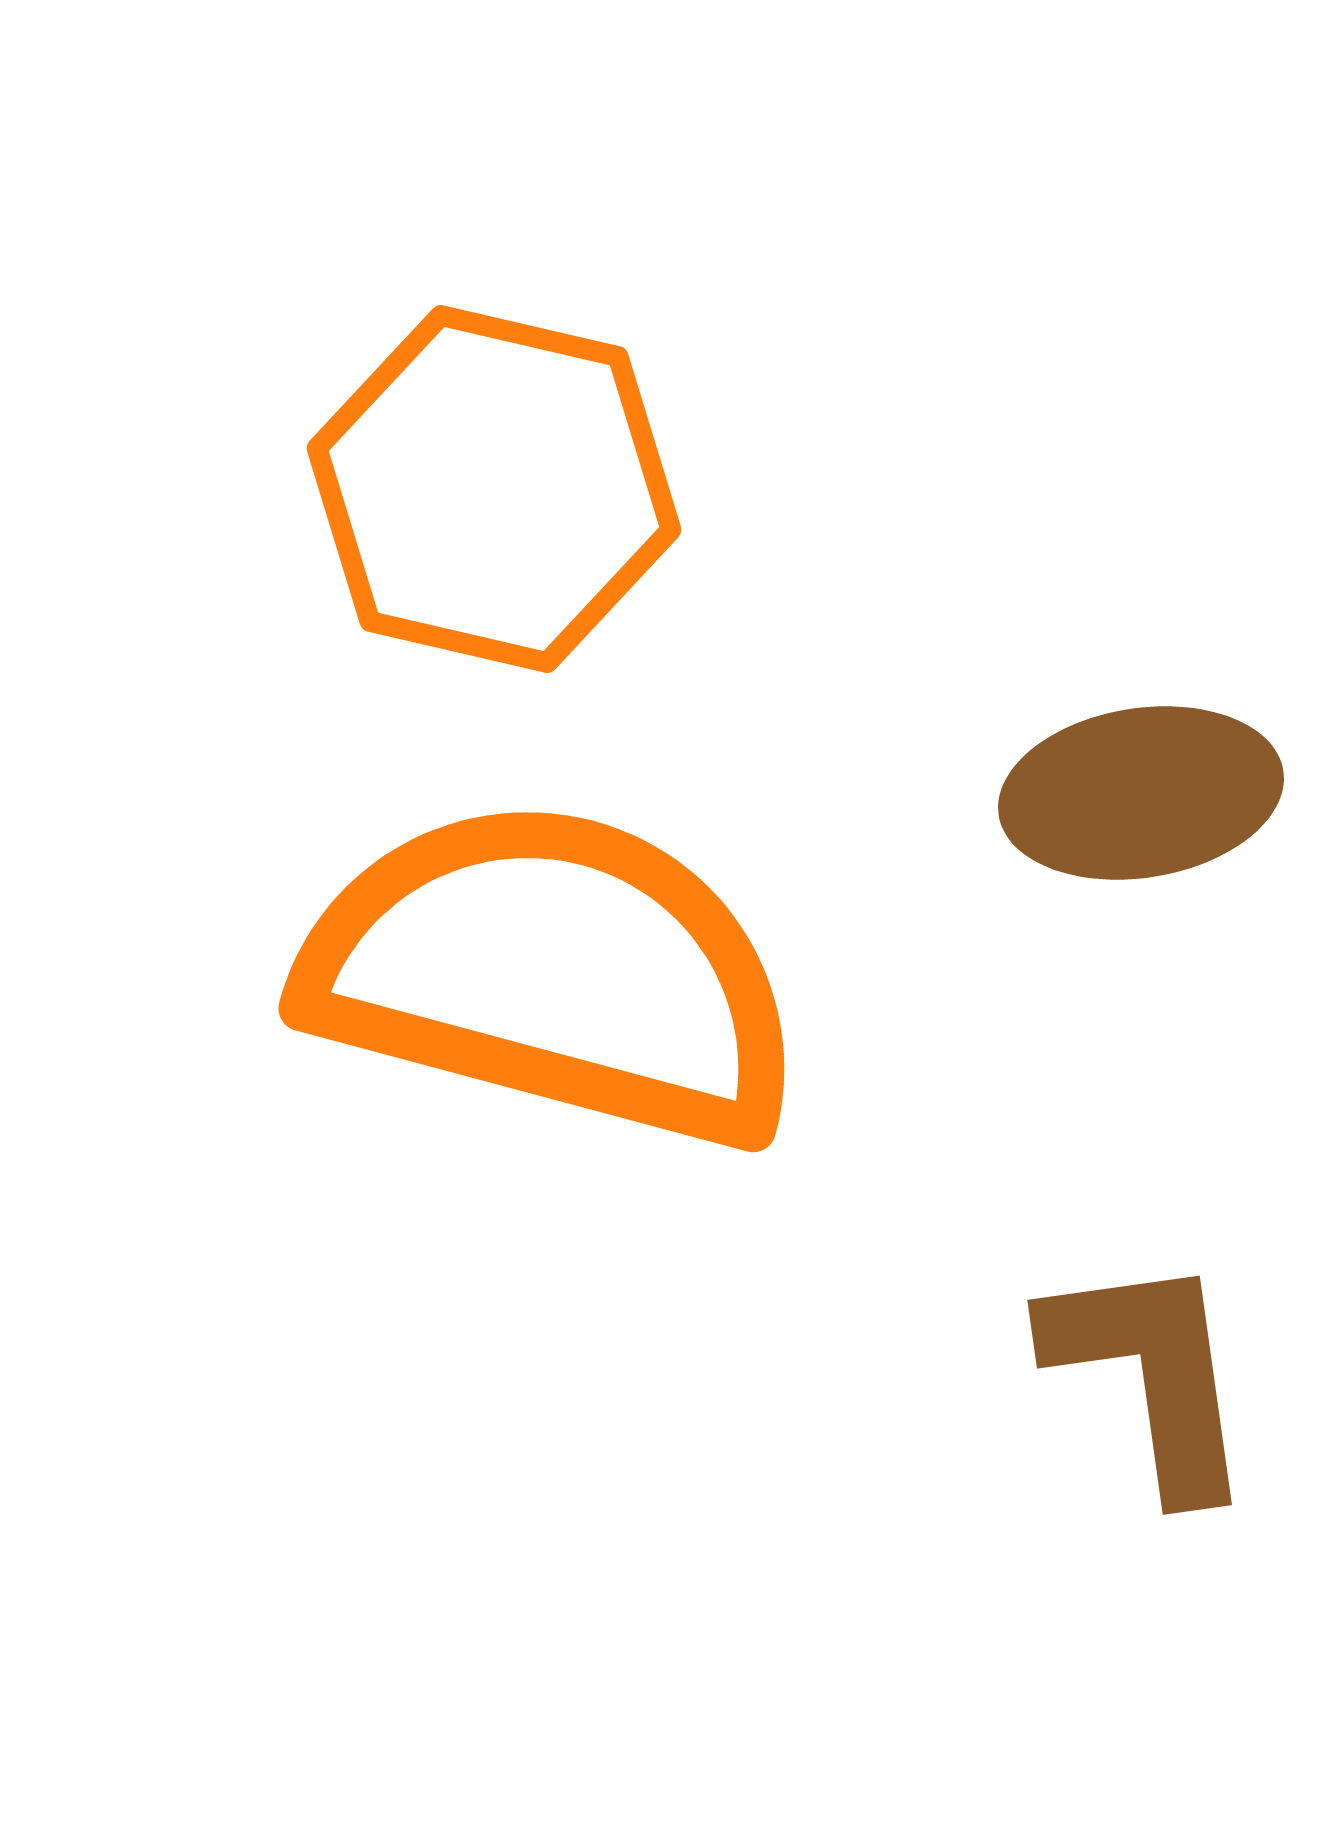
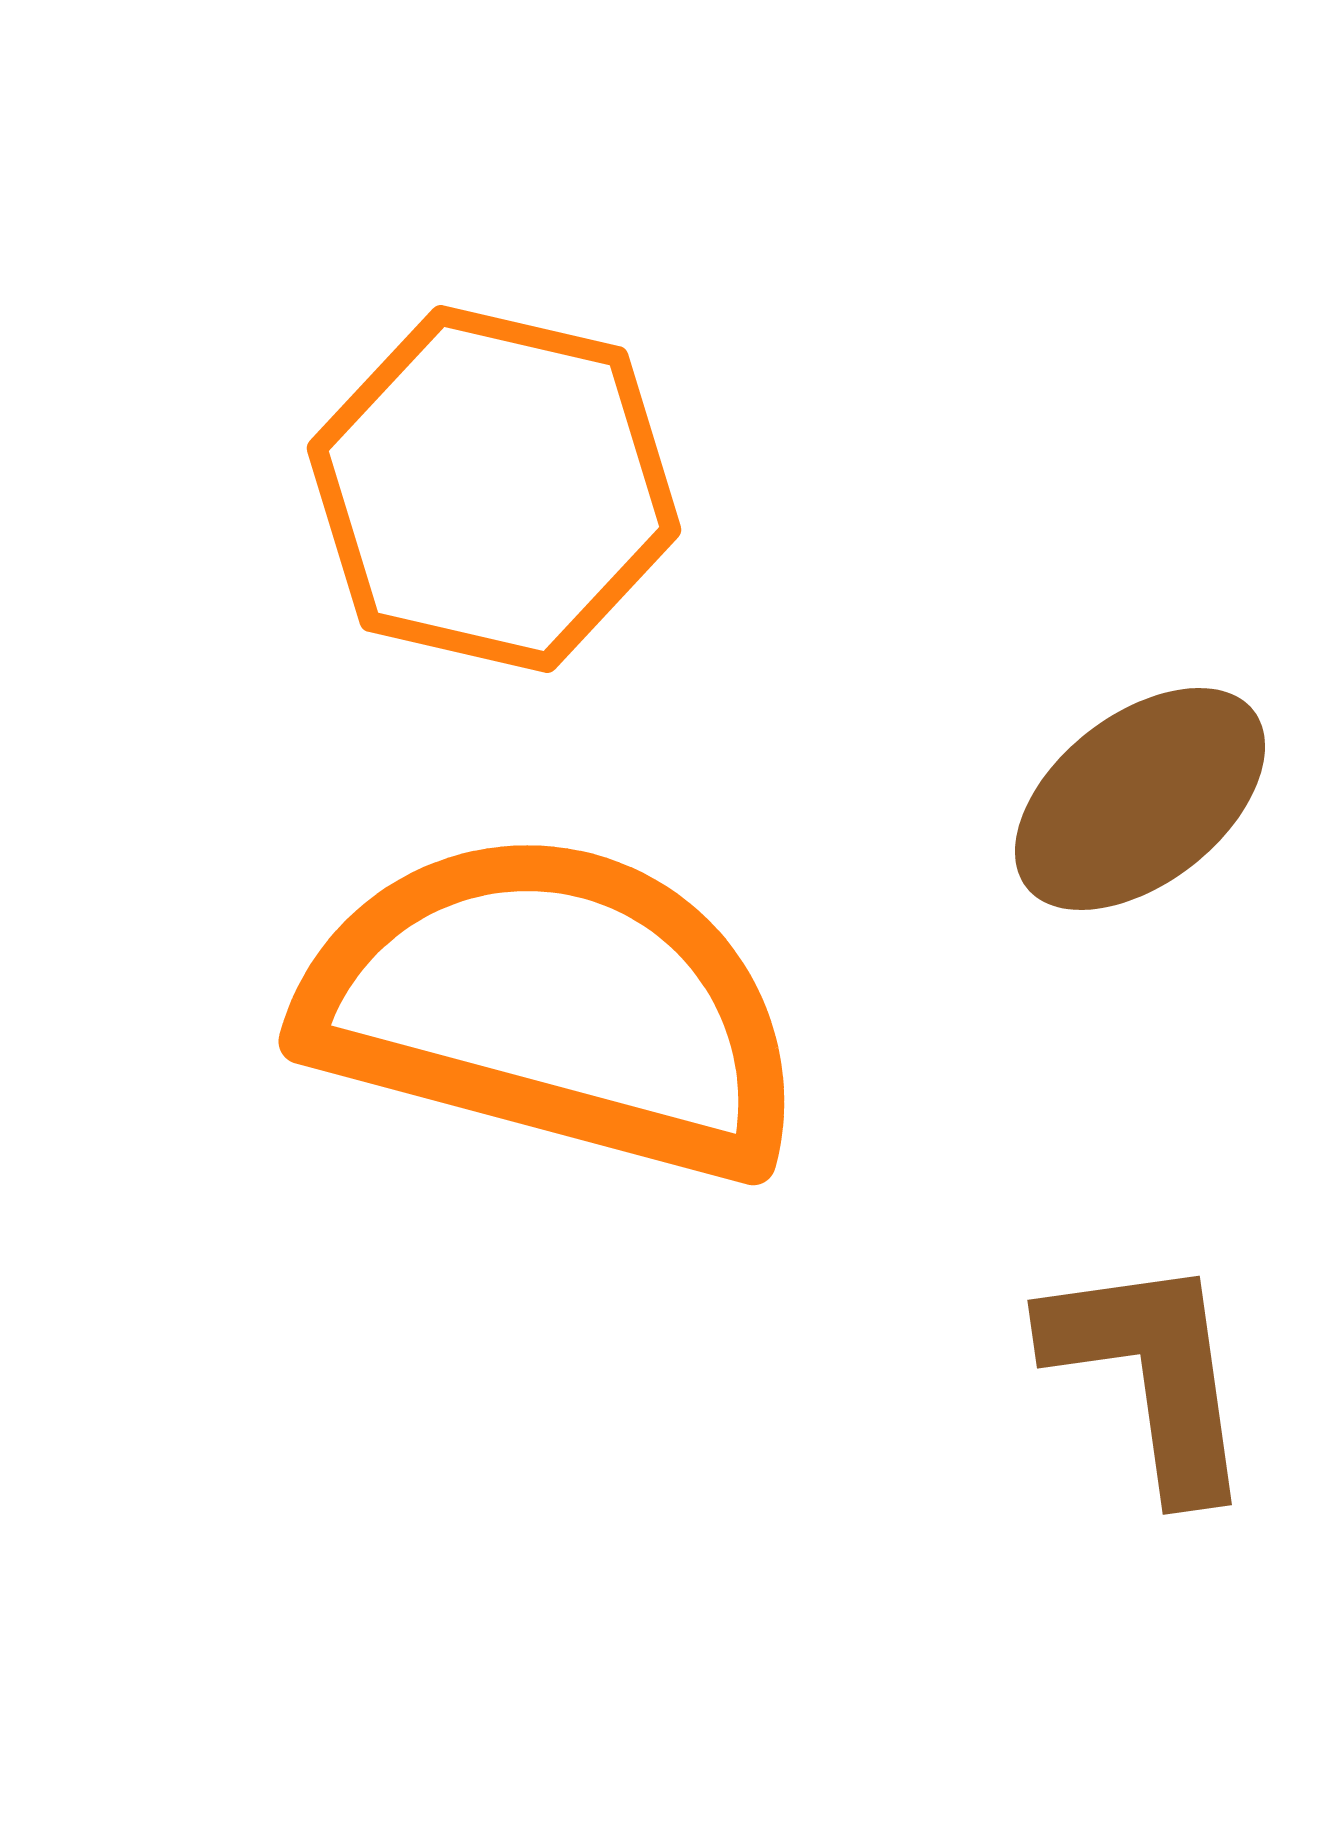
brown ellipse: moved 1 px left, 6 px down; rotated 29 degrees counterclockwise
orange semicircle: moved 33 px down
